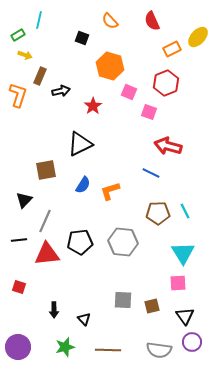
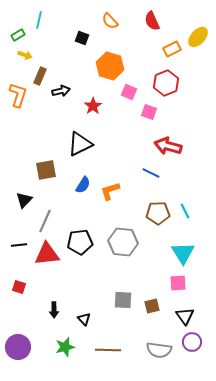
black line at (19, 240): moved 5 px down
